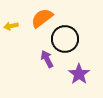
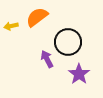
orange semicircle: moved 5 px left, 1 px up
black circle: moved 3 px right, 3 px down
